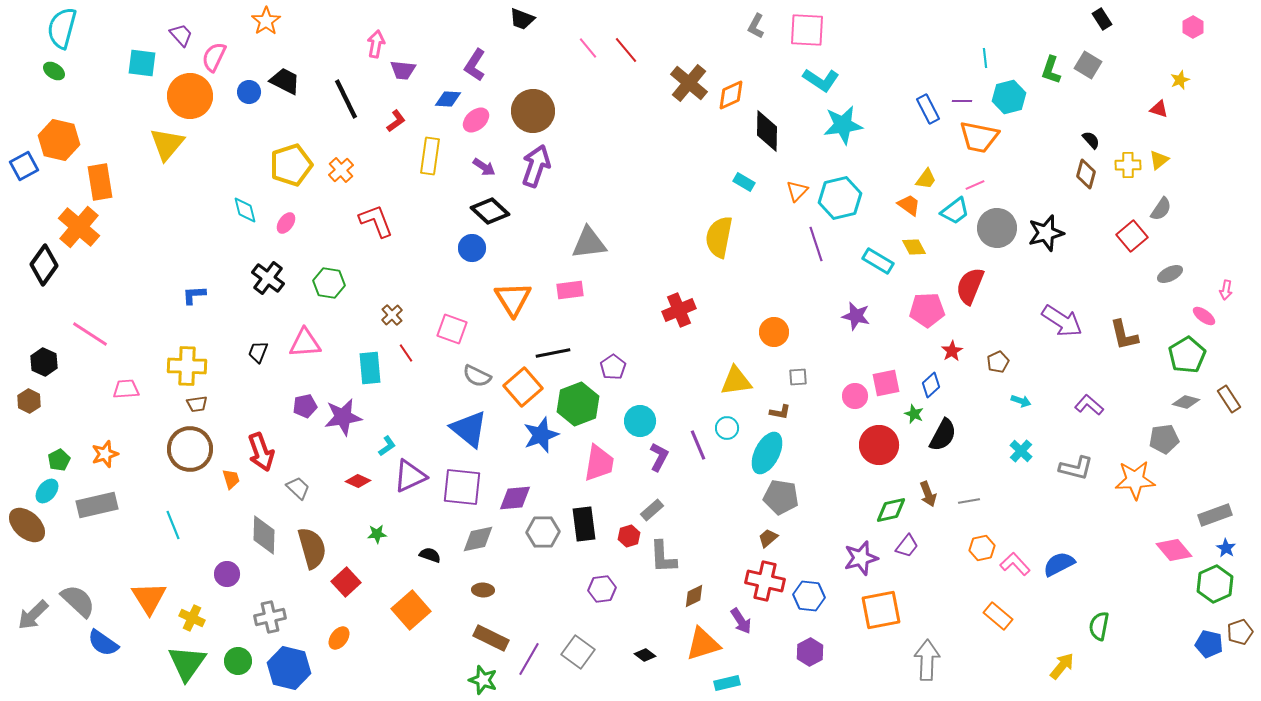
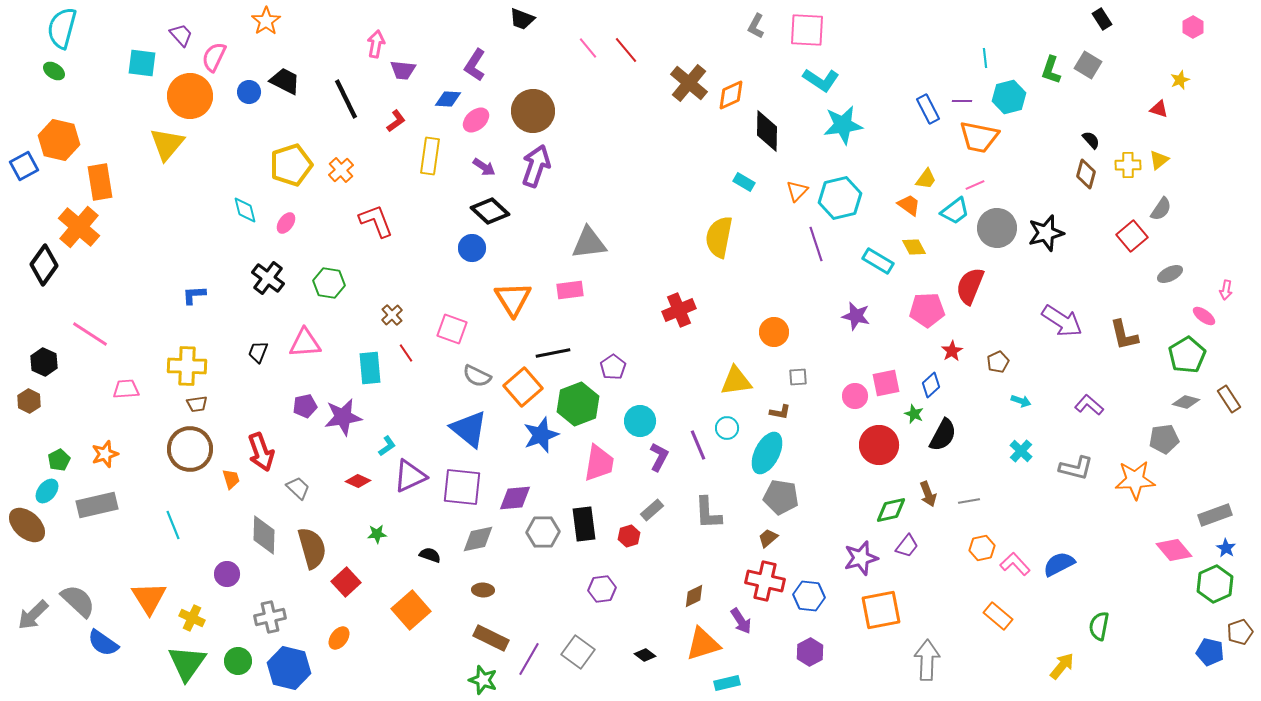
gray L-shape at (663, 557): moved 45 px right, 44 px up
blue pentagon at (1209, 644): moved 1 px right, 8 px down
